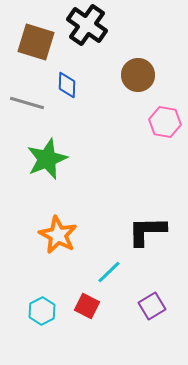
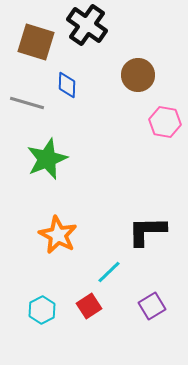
red square: moved 2 px right; rotated 30 degrees clockwise
cyan hexagon: moved 1 px up
